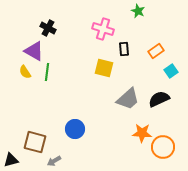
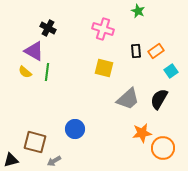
black rectangle: moved 12 px right, 2 px down
yellow semicircle: rotated 16 degrees counterclockwise
black semicircle: rotated 35 degrees counterclockwise
orange star: rotated 12 degrees counterclockwise
orange circle: moved 1 px down
